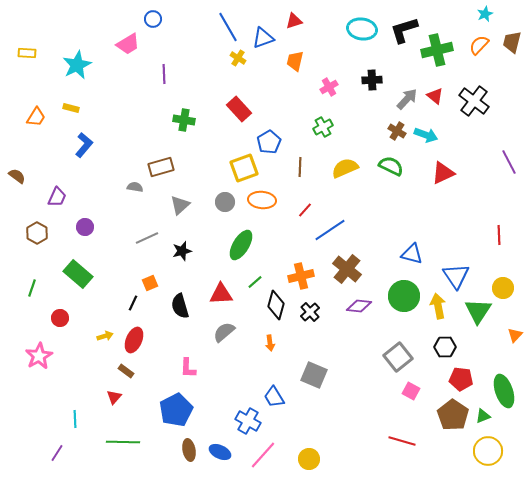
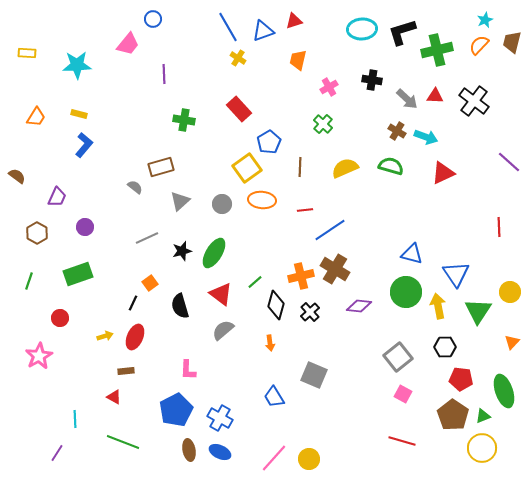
cyan star at (485, 14): moved 6 px down
cyan ellipse at (362, 29): rotated 12 degrees counterclockwise
black L-shape at (404, 30): moved 2 px left, 2 px down
blue triangle at (263, 38): moved 7 px up
pink trapezoid at (128, 44): rotated 20 degrees counterclockwise
orange trapezoid at (295, 61): moved 3 px right, 1 px up
cyan star at (77, 65): rotated 24 degrees clockwise
black cross at (372, 80): rotated 12 degrees clockwise
red triangle at (435, 96): rotated 36 degrees counterclockwise
gray arrow at (407, 99): rotated 90 degrees clockwise
yellow rectangle at (71, 108): moved 8 px right, 6 px down
green cross at (323, 127): moved 3 px up; rotated 18 degrees counterclockwise
cyan arrow at (426, 135): moved 2 px down
purple line at (509, 162): rotated 20 degrees counterclockwise
green semicircle at (391, 166): rotated 10 degrees counterclockwise
yellow square at (244, 168): moved 3 px right; rotated 16 degrees counterclockwise
gray semicircle at (135, 187): rotated 28 degrees clockwise
gray circle at (225, 202): moved 3 px left, 2 px down
gray triangle at (180, 205): moved 4 px up
red line at (305, 210): rotated 42 degrees clockwise
red line at (499, 235): moved 8 px up
green ellipse at (241, 245): moved 27 px left, 8 px down
brown cross at (347, 269): moved 12 px left; rotated 8 degrees counterclockwise
green rectangle at (78, 274): rotated 60 degrees counterclockwise
blue triangle at (456, 276): moved 2 px up
orange square at (150, 283): rotated 14 degrees counterclockwise
green line at (32, 288): moved 3 px left, 7 px up
yellow circle at (503, 288): moved 7 px right, 4 px down
red triangle at (221, 294): rotated 40 degrees clockwise
green circle at (404, 296): moved 2 px right, 4 px up
gray semicircle at (224, 332): moved 1 px left, 2 px up
orange triangle at (515, 335): moved 3 px left, 7 px down
red ellipse at (134, 340): moved 1 px right, 3 px up
pink L-shape at (188, 368): moved 2 px down
brown rectangle at (126, 371): rotated 42 degrees counterclockwise
pink square at (411, 391): moved 8 px left, 3 px down
red triangle at (114, 397): rotated 42 degrees counterclockwise
blue cross at (248, 421): moved 28 px left, 3 px up
green line at (123, 442): rotated 20 degrees clockwise
yellow circle at (488, 451): moved 6 px left, 3 px up
pink line at (263, 455): moved 11 px right, 3 px down
